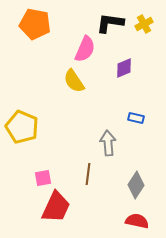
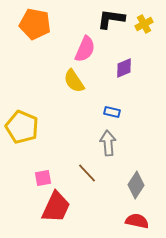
black L-shape: moved 1 px right, 4 px up
blue rectangle: moved 24 px left, 6 px up
brown line: moved 1 px left, 1 px up; rotated 50 degrees counterclockwise
